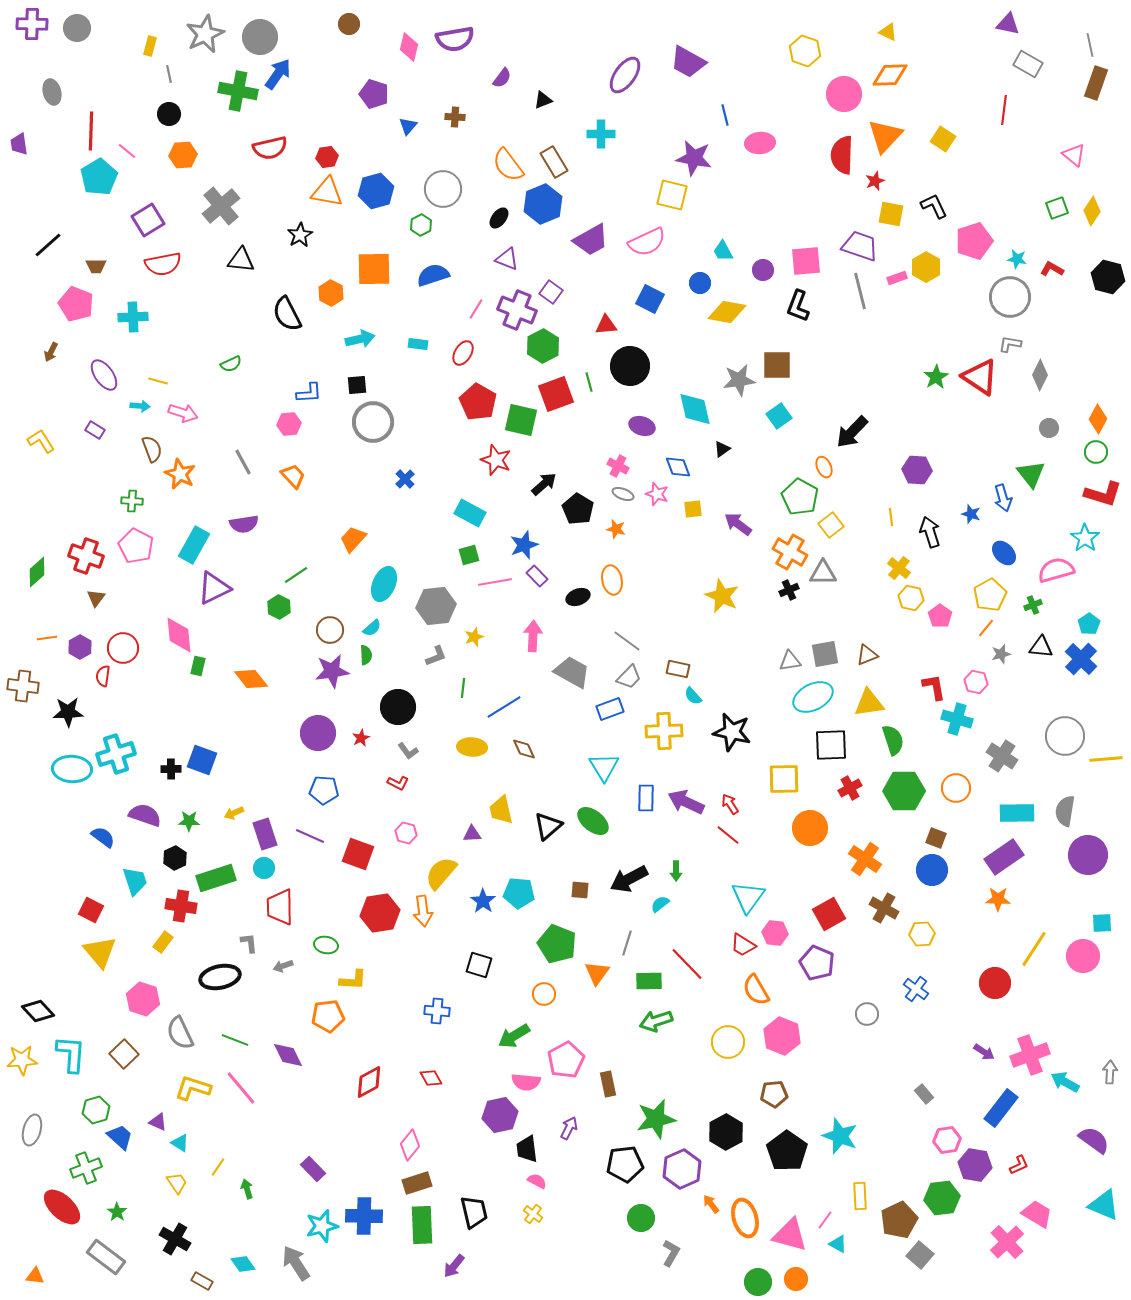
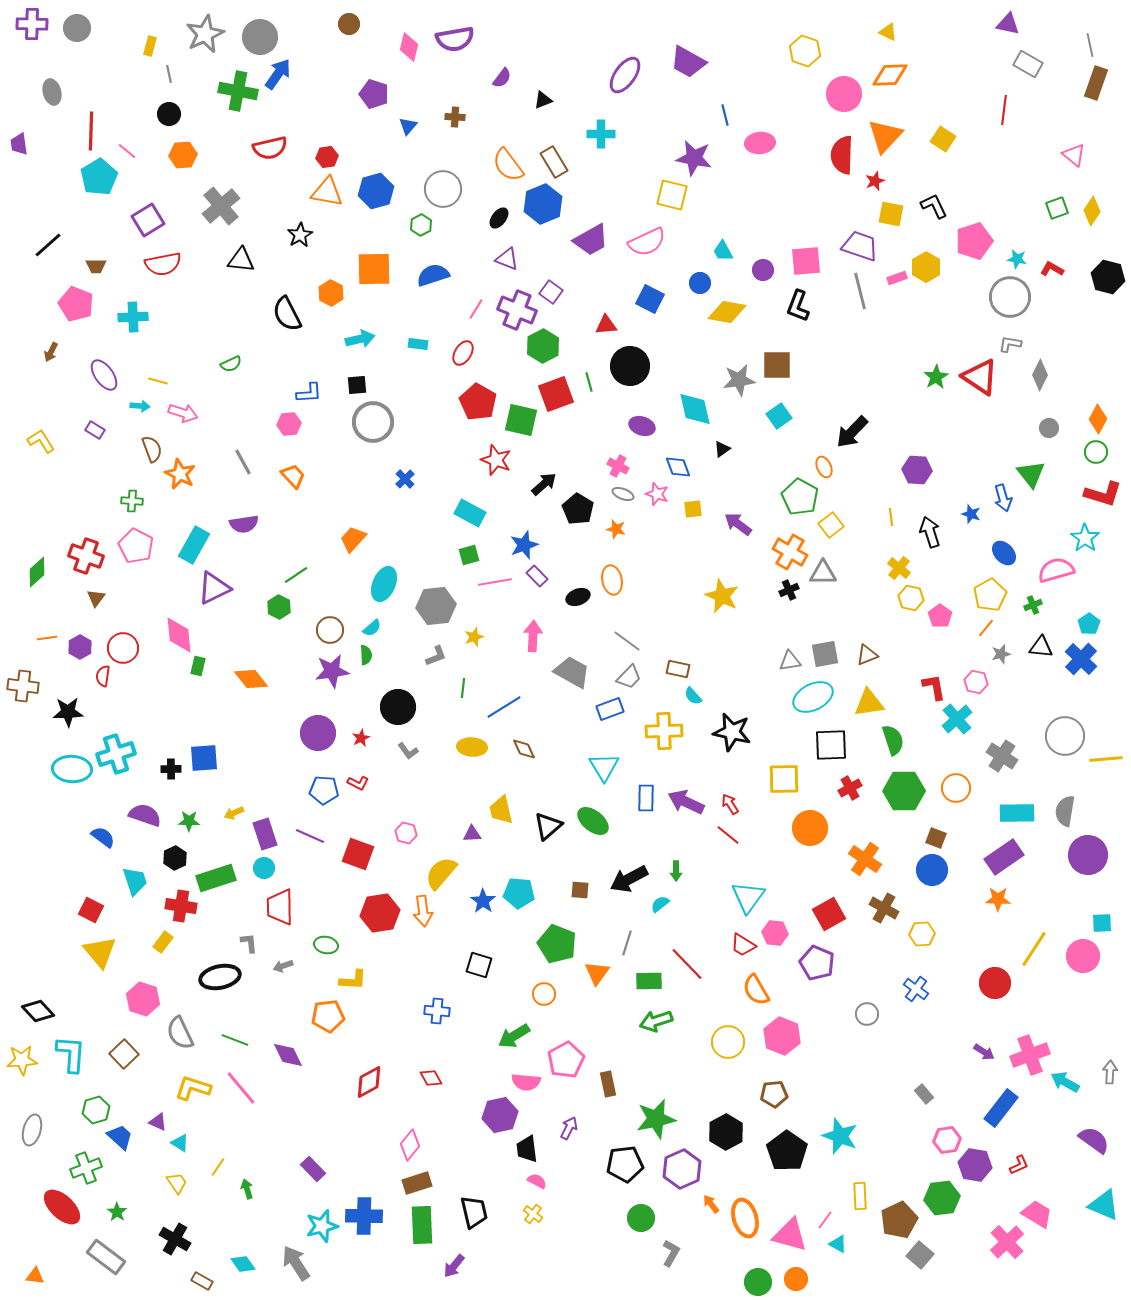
cyan cross at (957, 719): rotated 32 degrees clockwise
blue square at (202, 760): moved 2 px right, 2 px up; rotated 24 degrees counterclockwise
red L-shape at (398, 783): moved 40 px left
